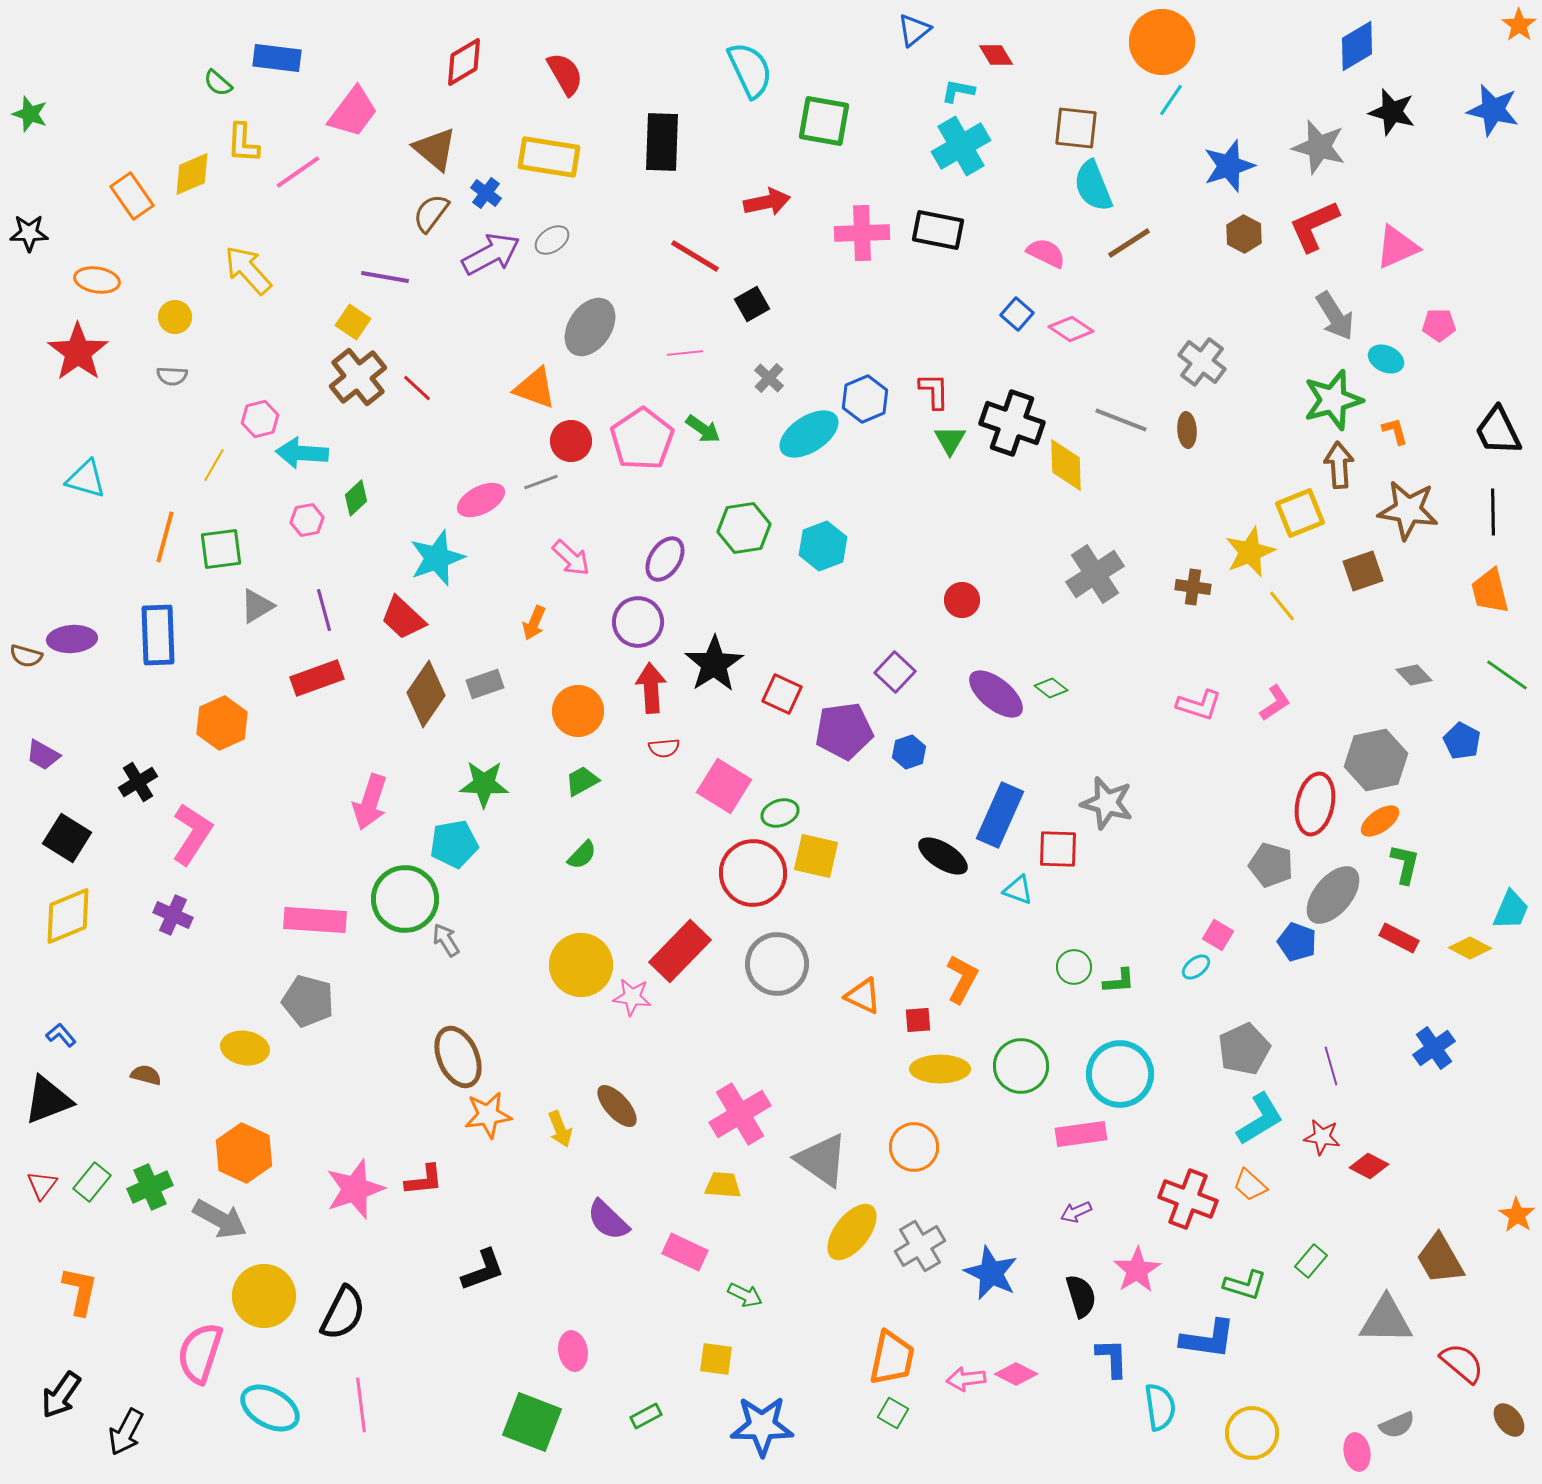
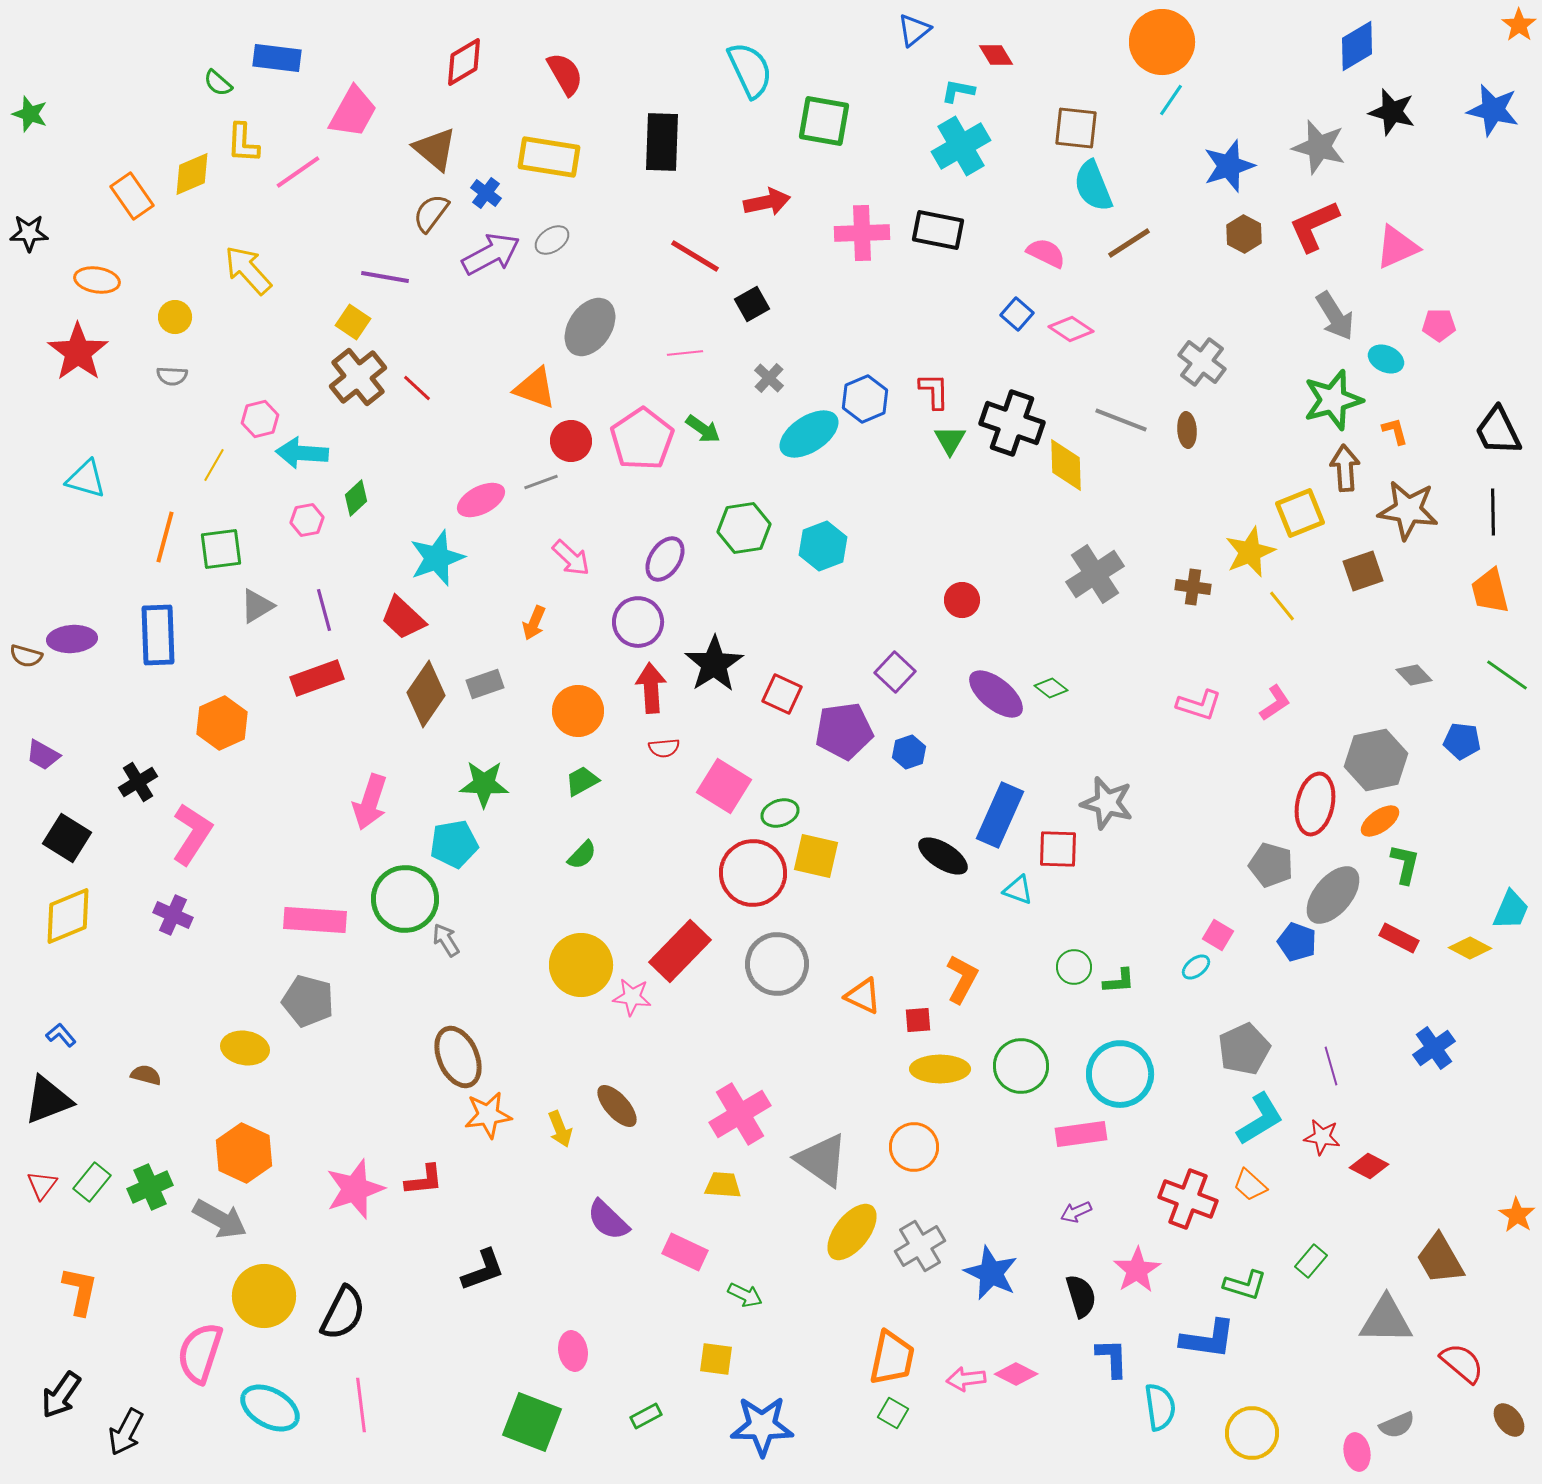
pink trapezoid at (353, 112): rotated 8 degrees counterclockwise
brown arrow at (1339, 465): moved 6 px right, 3 px down
blue pentagon at (1462, 741): rotated 21 degrees counterclockwise
